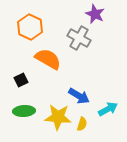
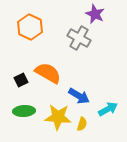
orange semicircle: moved 14 px down
